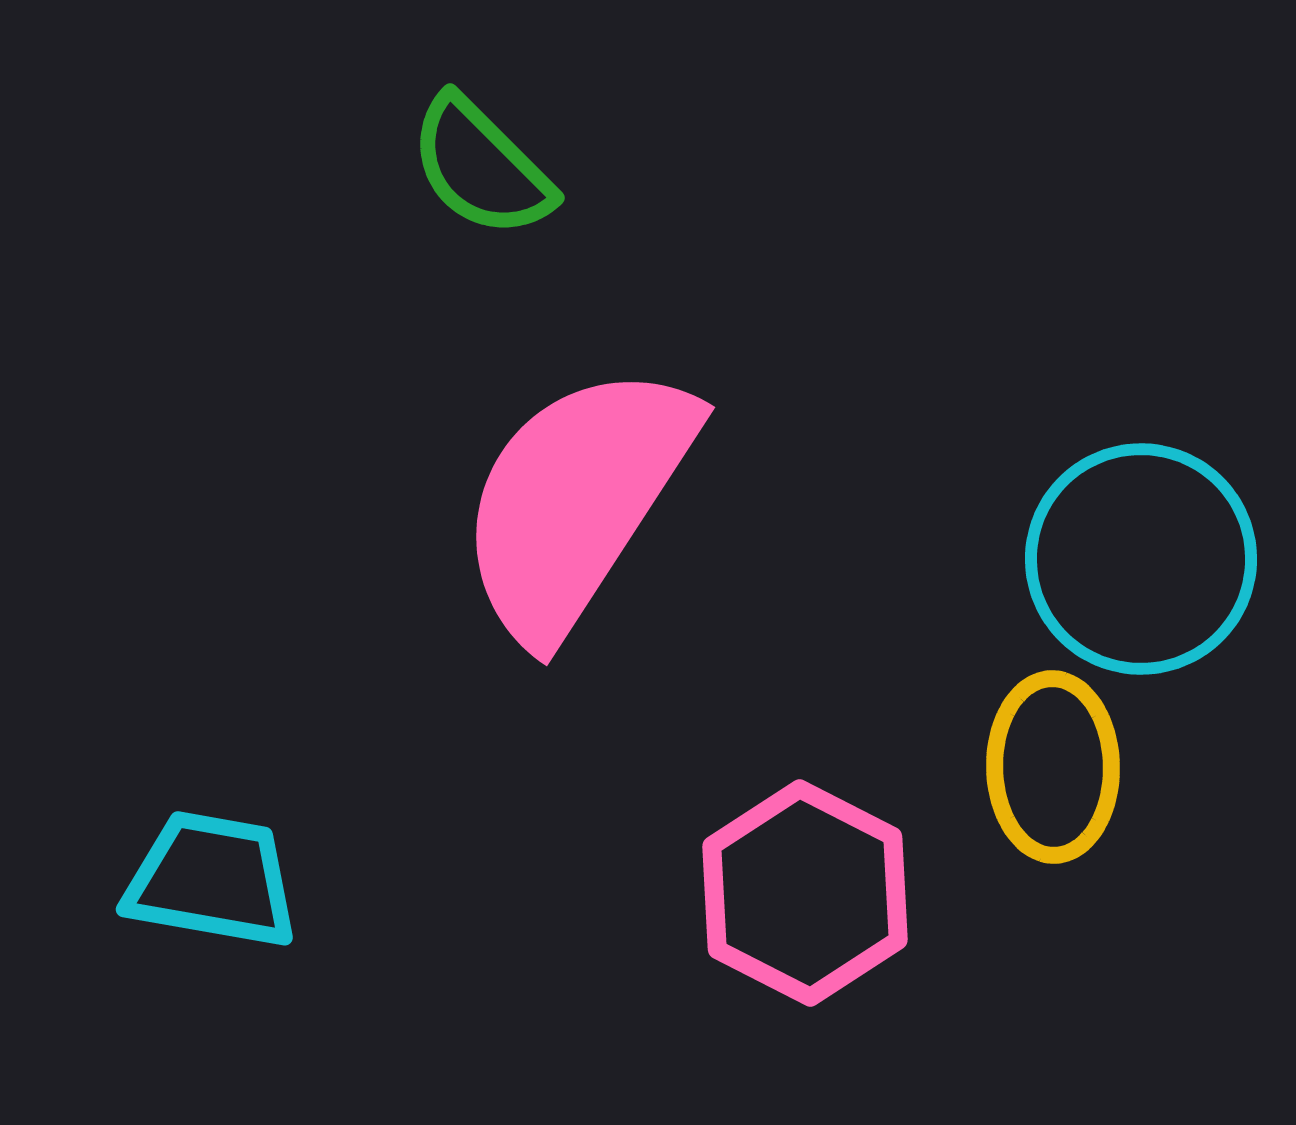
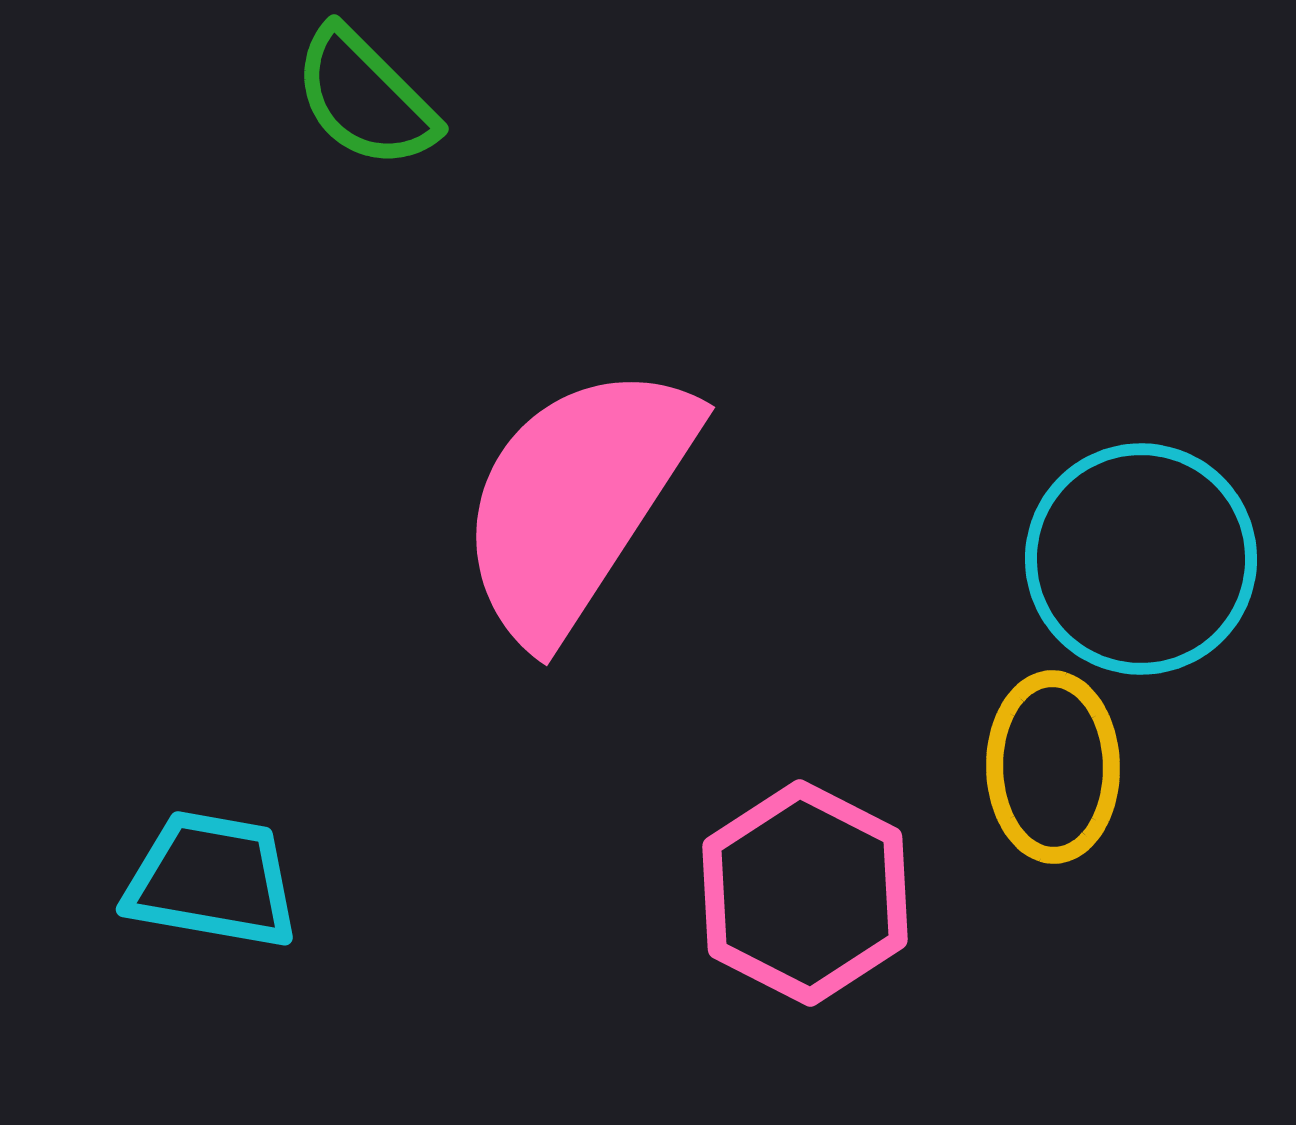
green semicircle: moved 116 px left, 69 px up
